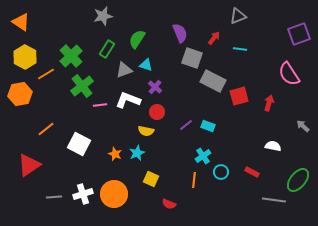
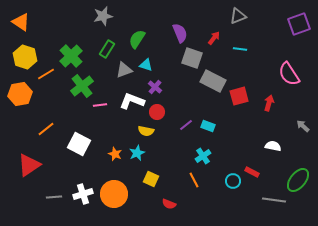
purple square at (299, 34): moved 10 px up
yellow hexagon at (25, 57): rotated 10 degrees counterclockwise
white L-shape at (128, 100): moved 4 px right, 1 px down
cyan circle at (221, 172): moved 12 px right, 9 px down
orange line at (194, 180): rotated 35 degrees counterclockwise
